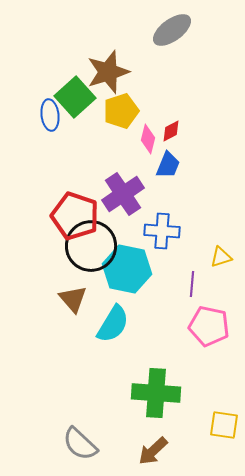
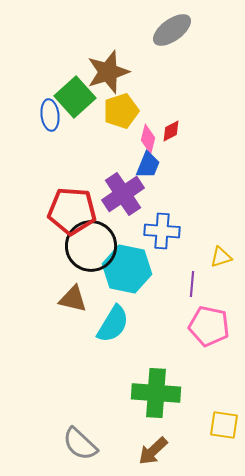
blue trapezoid: moved 20 px left
red pentagon: moved 3 px left, 5 px up; rotated 15 degrees counterclockwise
brown triangle: rotated 36 degrees counterclockwise
